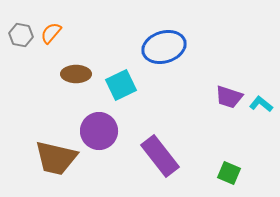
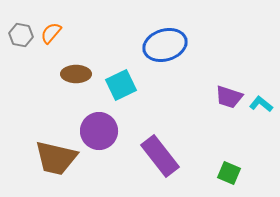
blue ellipse: moved 1 px right, 2 px up
